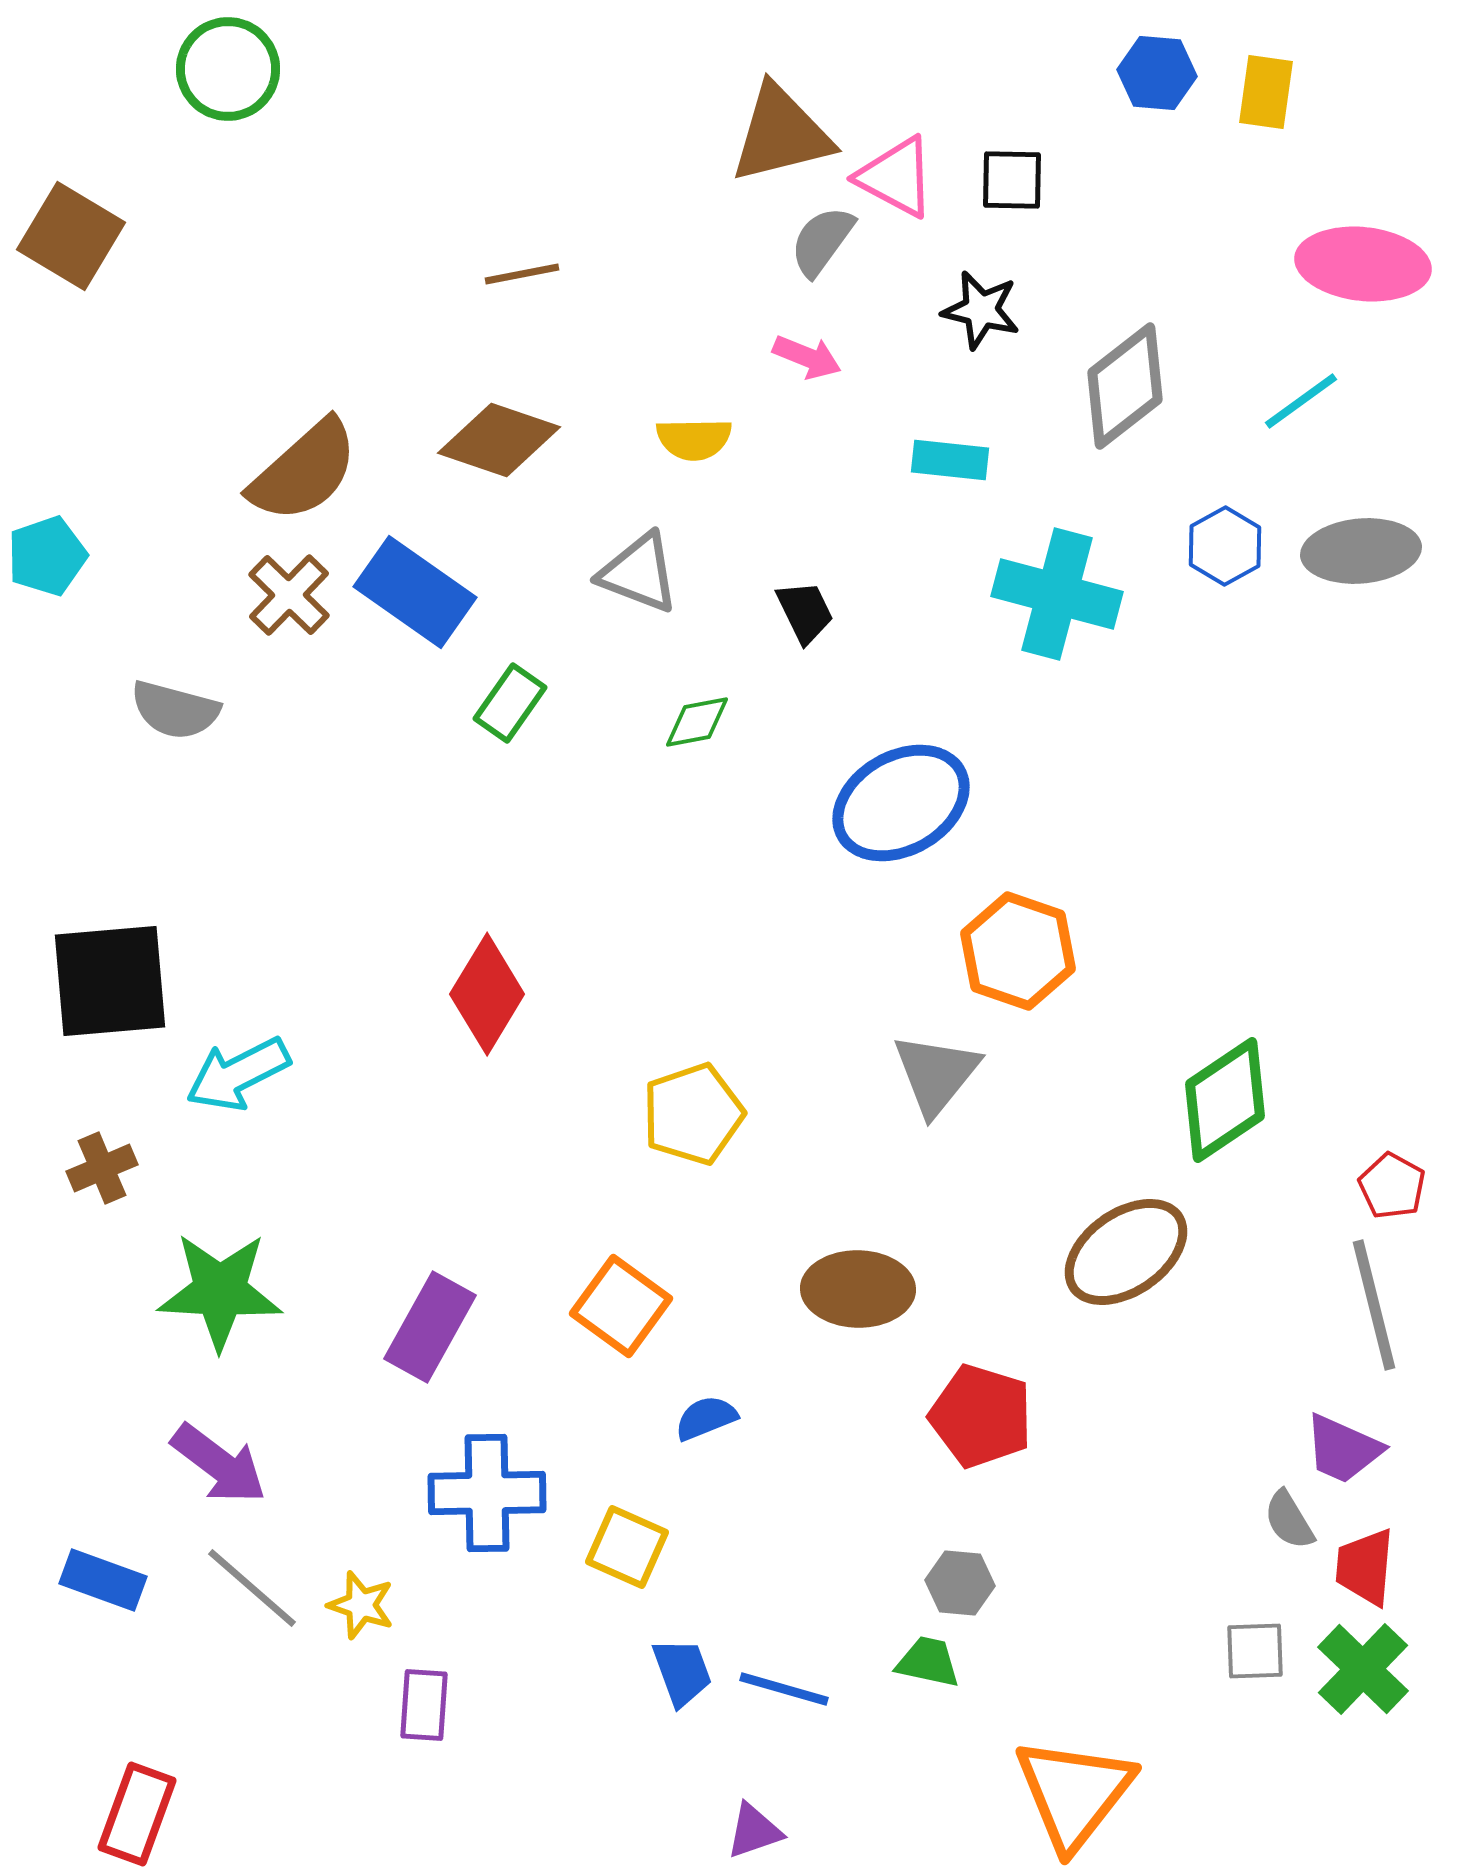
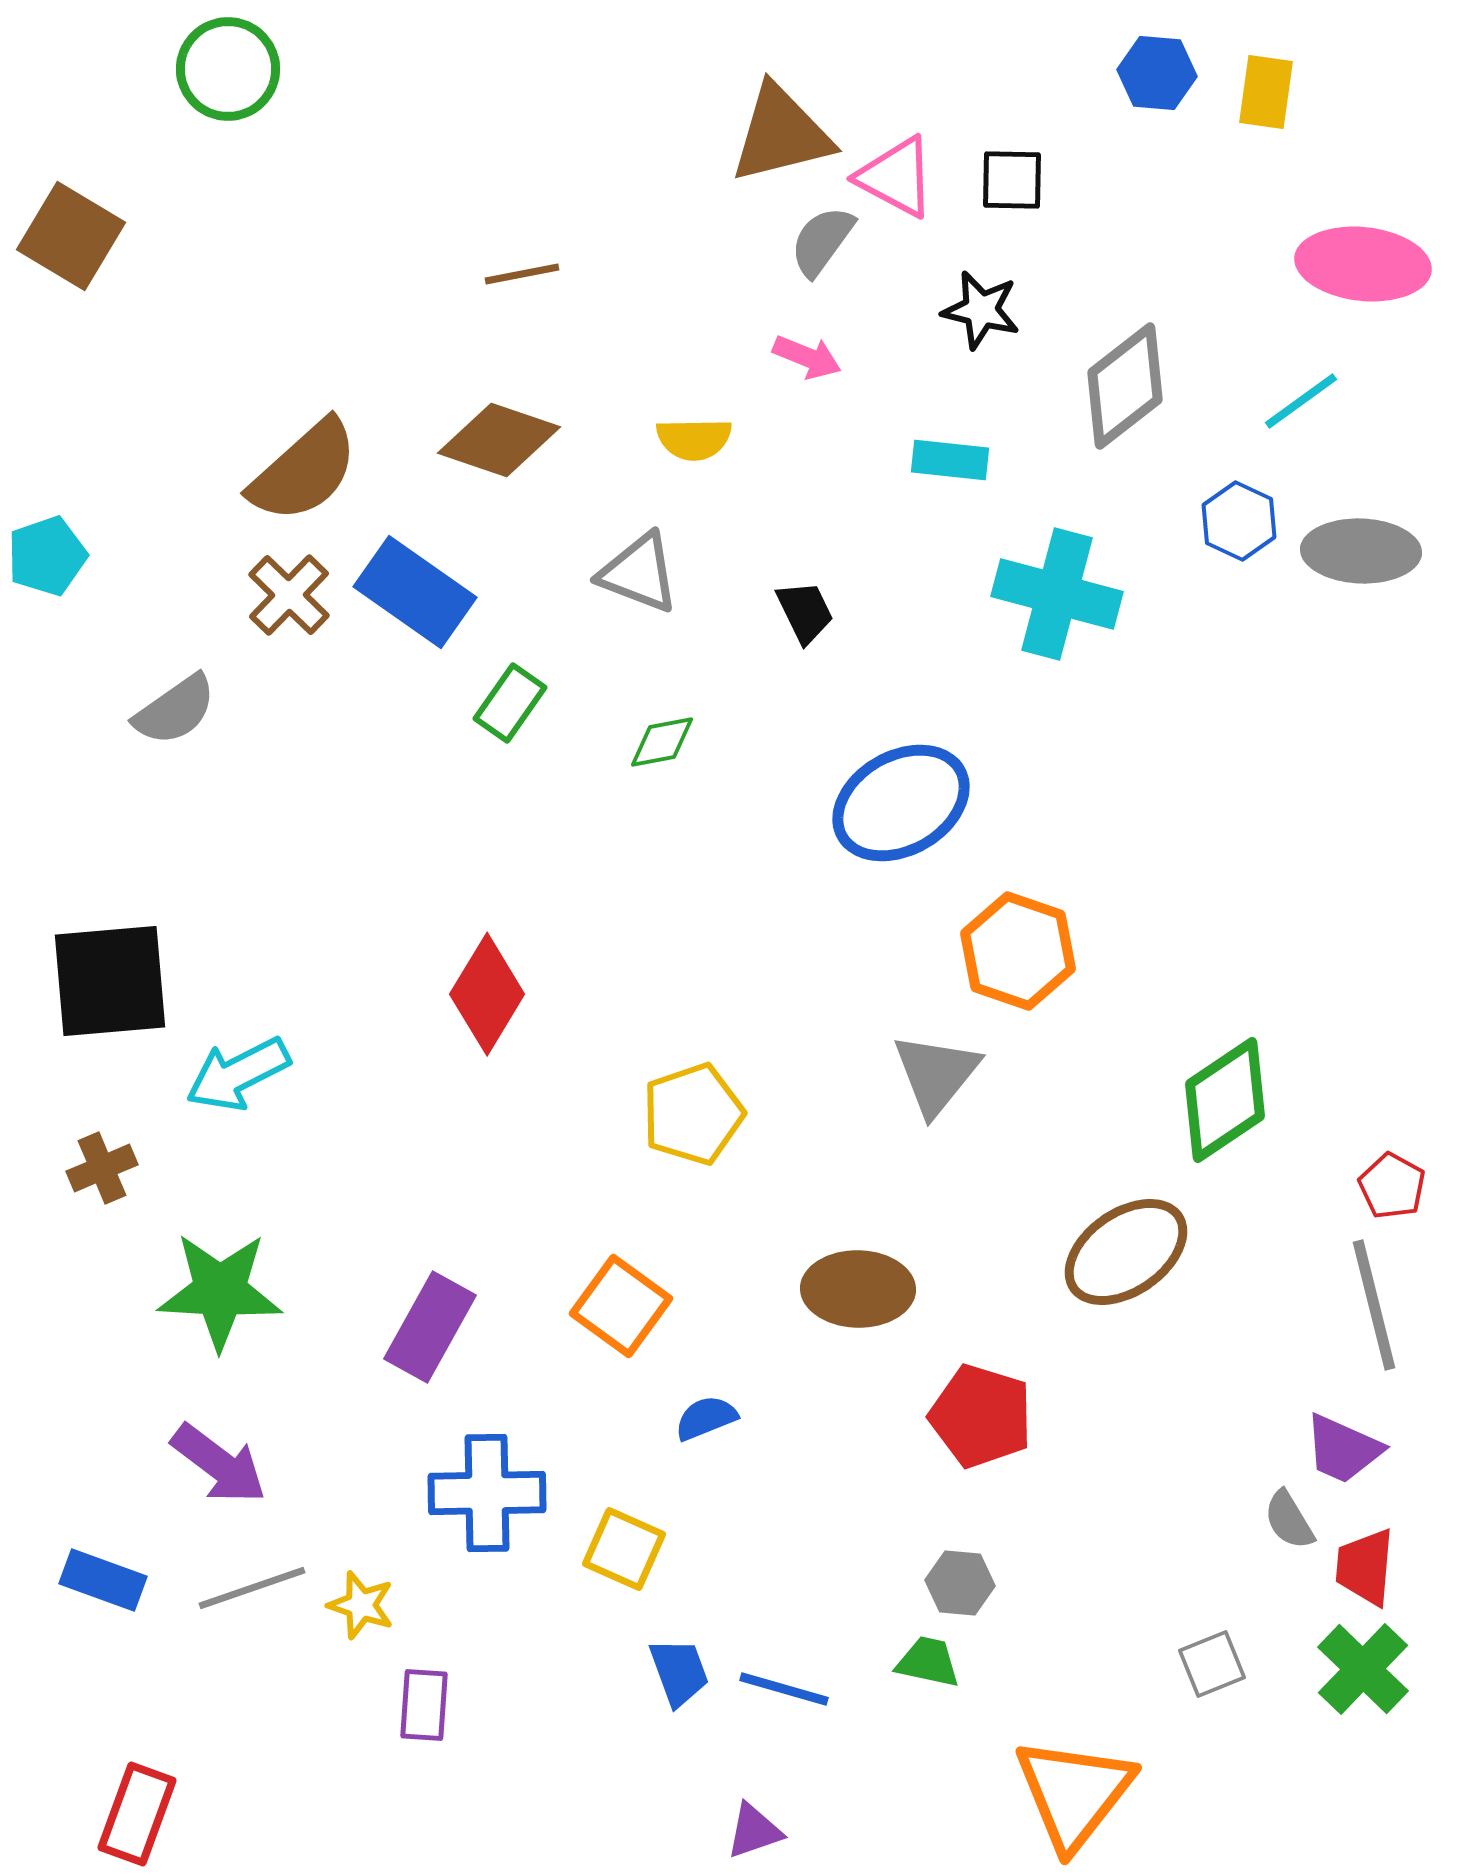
blue hexagon at (1225, 546): moved 14 px right, 25 px up; rotated 6 degrees counterclockwise
gray ellipse at (1361, 551): rotated 7 degrees clockwise
gray semicircle at (175, 710): rotated 50 degrees counterclockwise
green diamond at (697, 722): moved 35 px left, 20 px down
yellow square at (627, 1547): moved 3 px left, 2 px down
gray line at (252, 1588): rotated 60 degrees counterclockwise
gray square at (1255, 1651): moved 43 px left, 13 px down; rotated 20 degrees counterclockwise
blue trapezoid at (682, 1672): moved 3 px left
